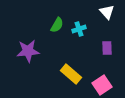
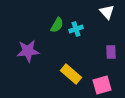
cyan cross: moved 3 px left
purple rectangle: moved 4 px right, 4 px down
pink square: rotated 18 degrees clockwise
